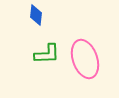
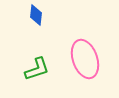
green L-shape: moved 10 px left, 15 px down; rotated 16 degrees counterclockwise
